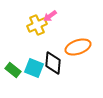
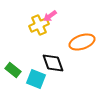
yellow cross: moved 2 px right
orange ellipse: moved 4 px right, 5 px up
black diamond: rotated 25 degrees counterclockwise
cyan square: moved 2 px right, 11 px down
